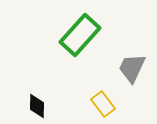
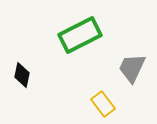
green rectangle: rotated 21 degrees clockwise
black diamond: moved 15 px left, 31 px up; rotated 10 degrees clockwise
